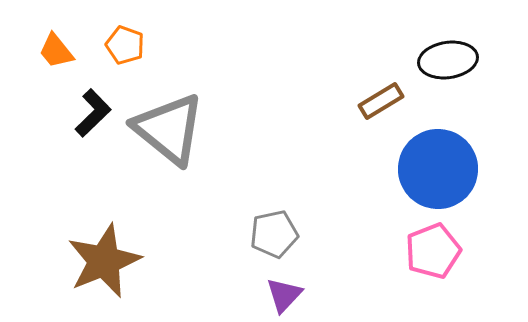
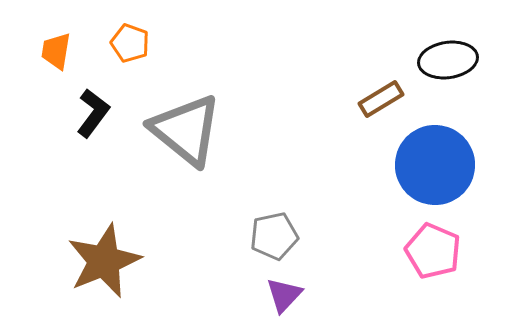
orange pentagon: moved 5 px right, 2 px up
orange trapezoid: rotated 48 degrees clockwise
brown rectangle: moved 2 px up
black L-shape: rotated 9 degrees counterclockwise
gray triangle: moved 17 px right, 1 px down
blue circle: moved 3 px left, 4 px up
gray pentagon: moved 2 px down
pink pentagon: rotated 28 degrees counterclockwise
